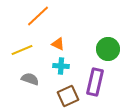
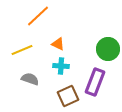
purple rectangle: rotated 8 degrees clockwise
